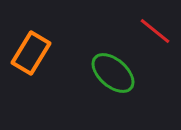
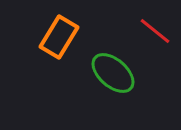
orange rectangle: moved 28 px right, 16 px up
